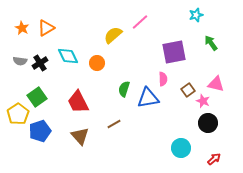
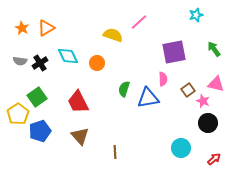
pink line: moved 1 px left
yellow semicircle: rotated 60 degrees clockwise
green arrow: moved 3 px right, 6 px down
brown line: moved 1 px right, 28 px down; rotated 64 degrees counterclockwise
